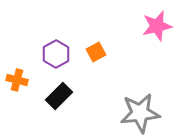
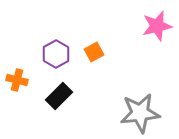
orange square: moved 2 px left
